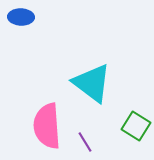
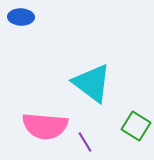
pink semicircle: moved 2 px left; rotated 81 degrees counterclockwise
